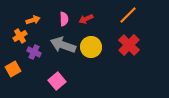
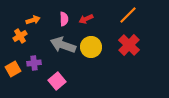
purple cross: moved 11 px down; rotated 32 degrees counterclockwise
